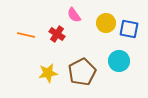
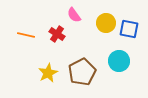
yellow star: rotated 18 degrees counterclockwise
